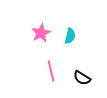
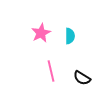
cyan semicircle: rotated 14 degrees counterclockwise
